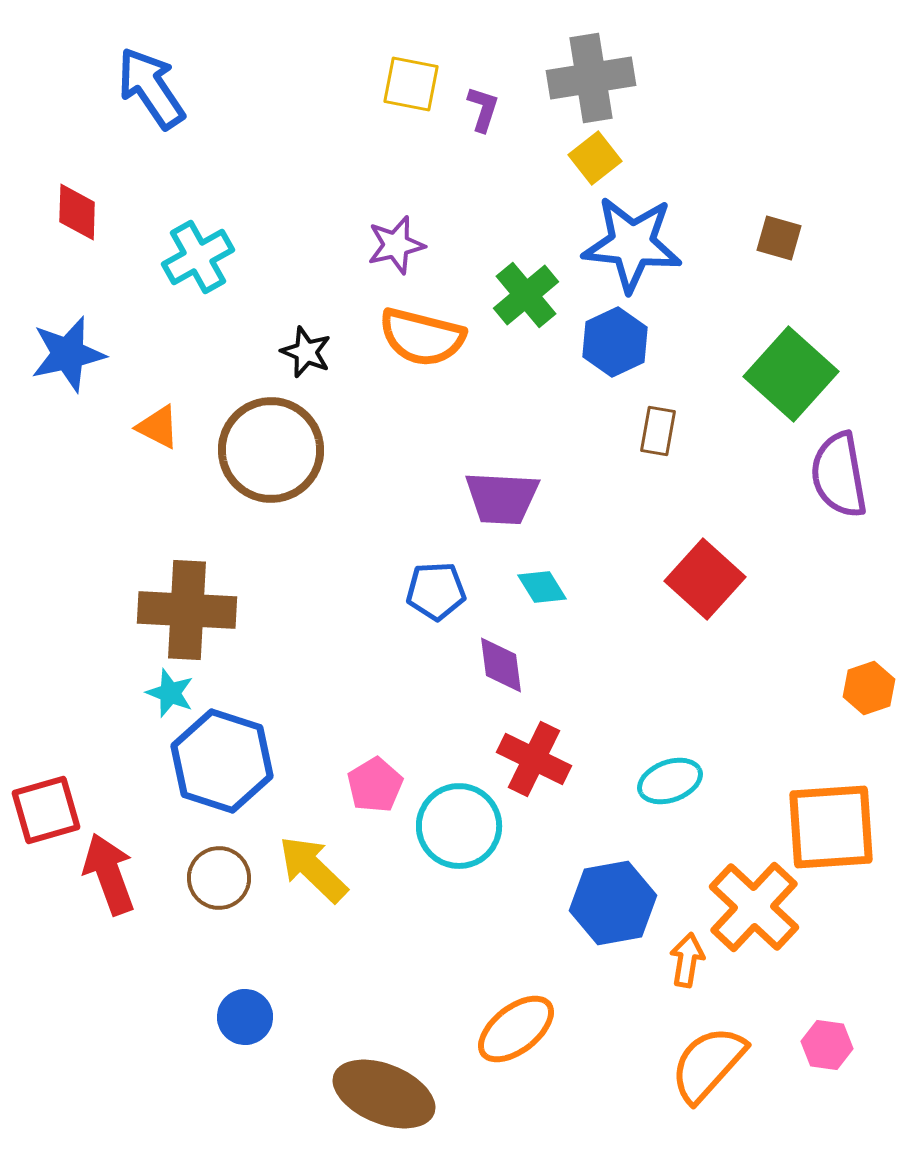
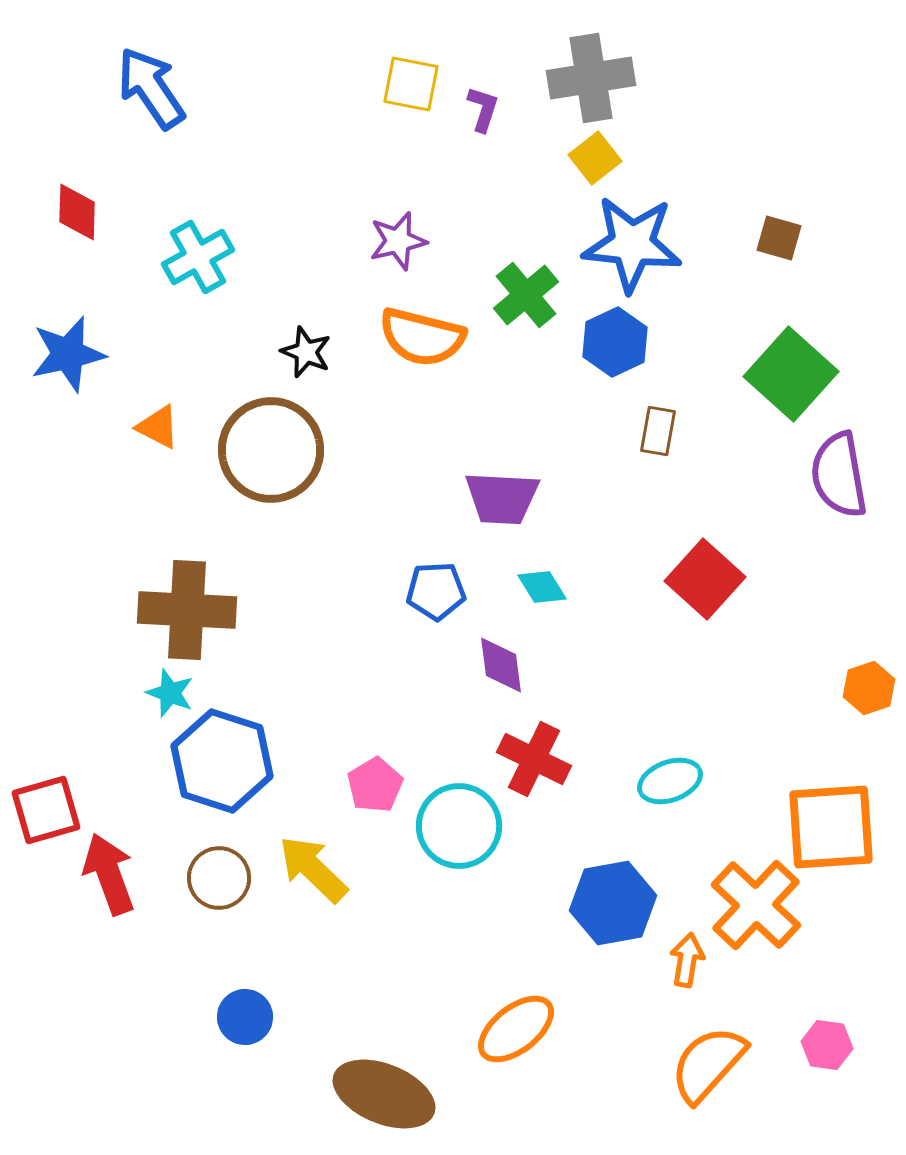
purple star at (396, 245): moved 2 px right, 4 px up
orange cross at (754, 907): moved 2 px right, 2 px up
